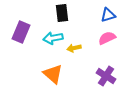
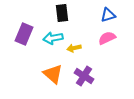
purple rectangle: moved 3 px right, 2 px down
purple cross: moved 22 px left
